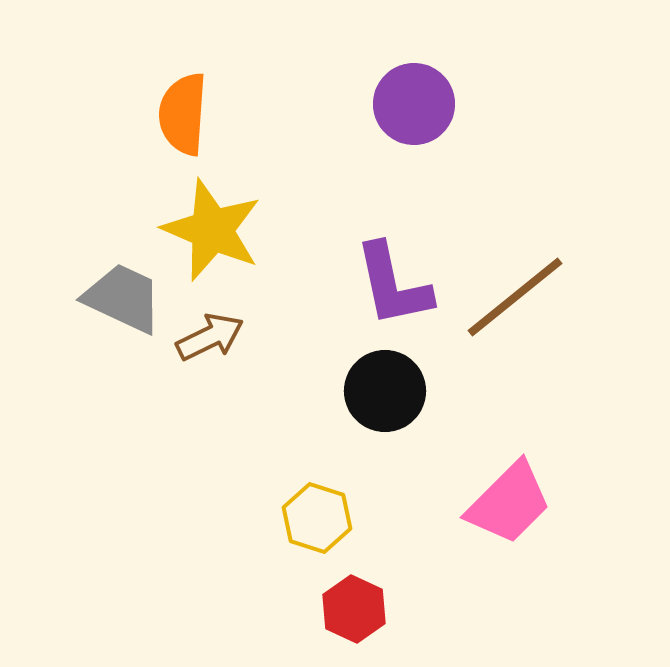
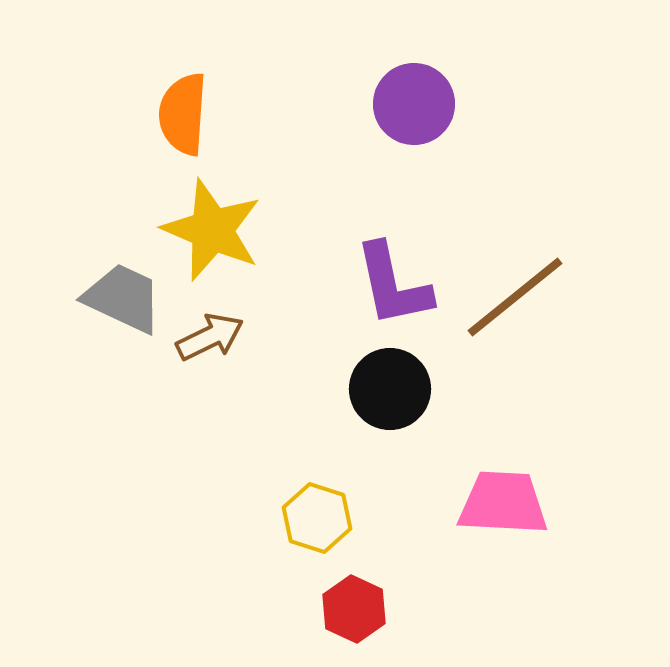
black circle: moved 5 px right, 2 px up
pink trapezoid: moved 6 px left; rotated 132 degrees counterclockwise
